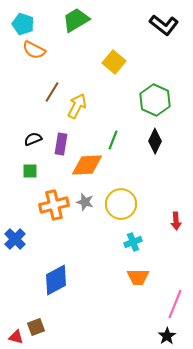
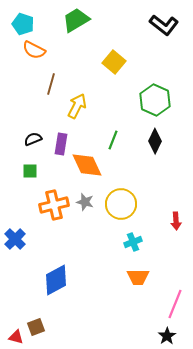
brown line: moved 1 px left, 8 px up; rotated 15 degrees counterclockwise
orange diamond: rotated 68 degrees clockwise
